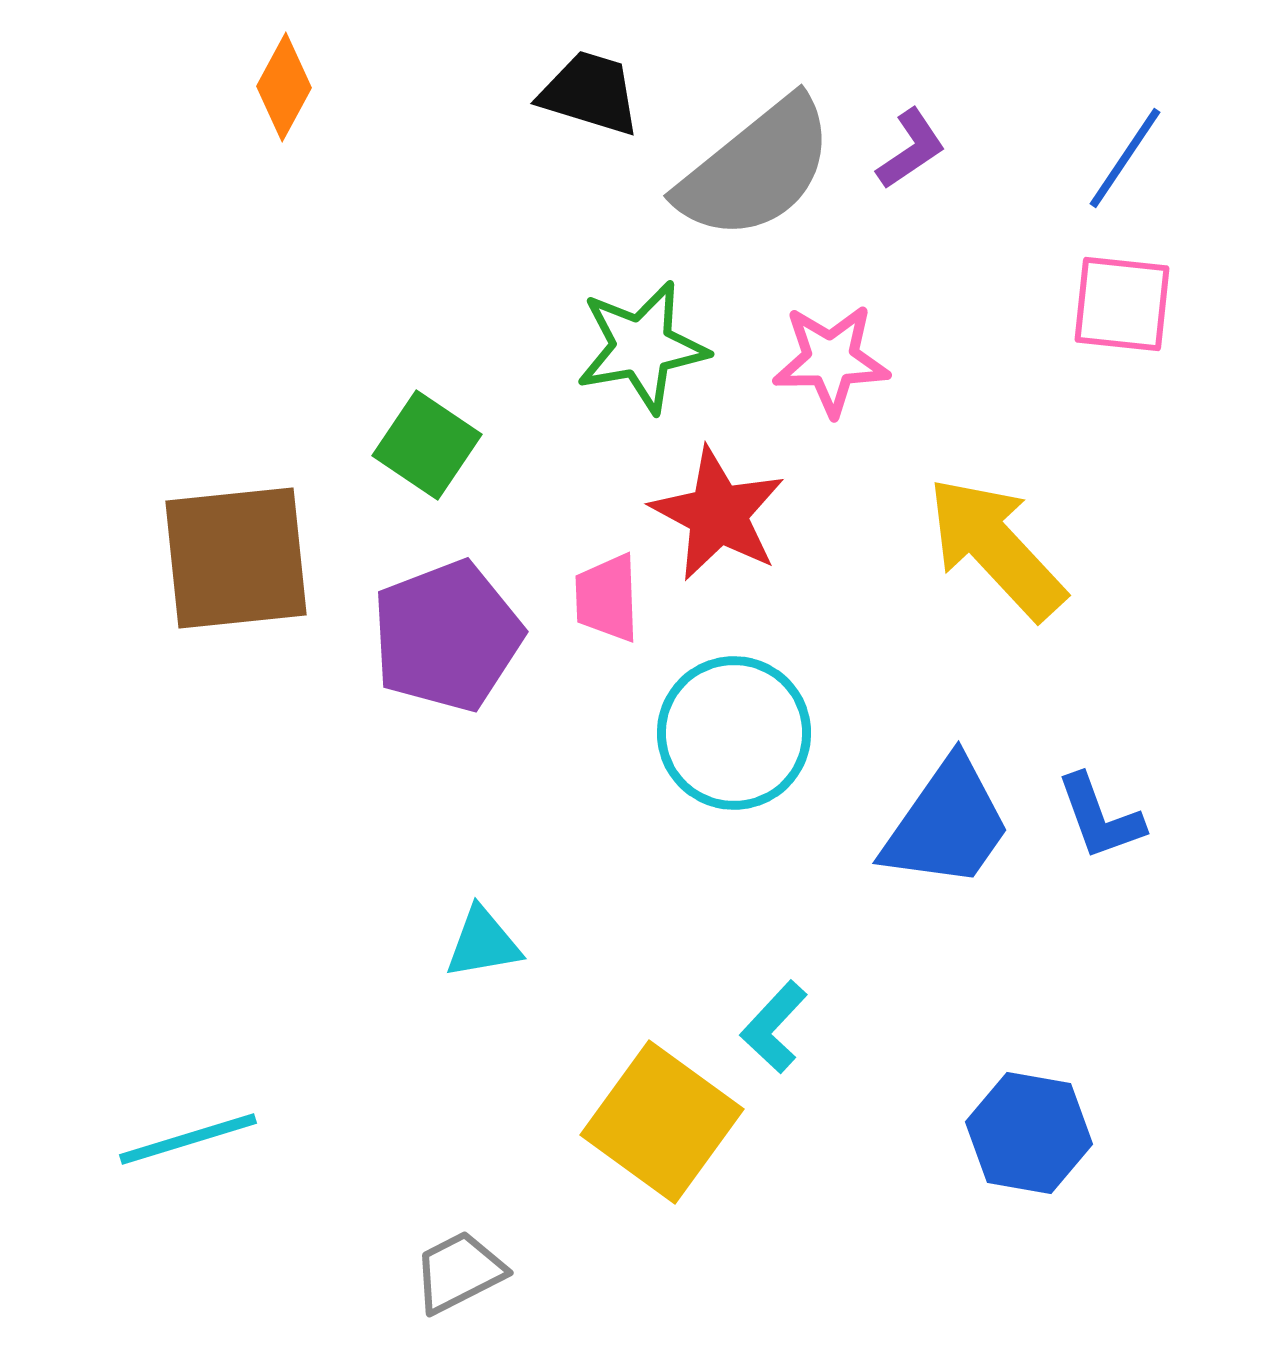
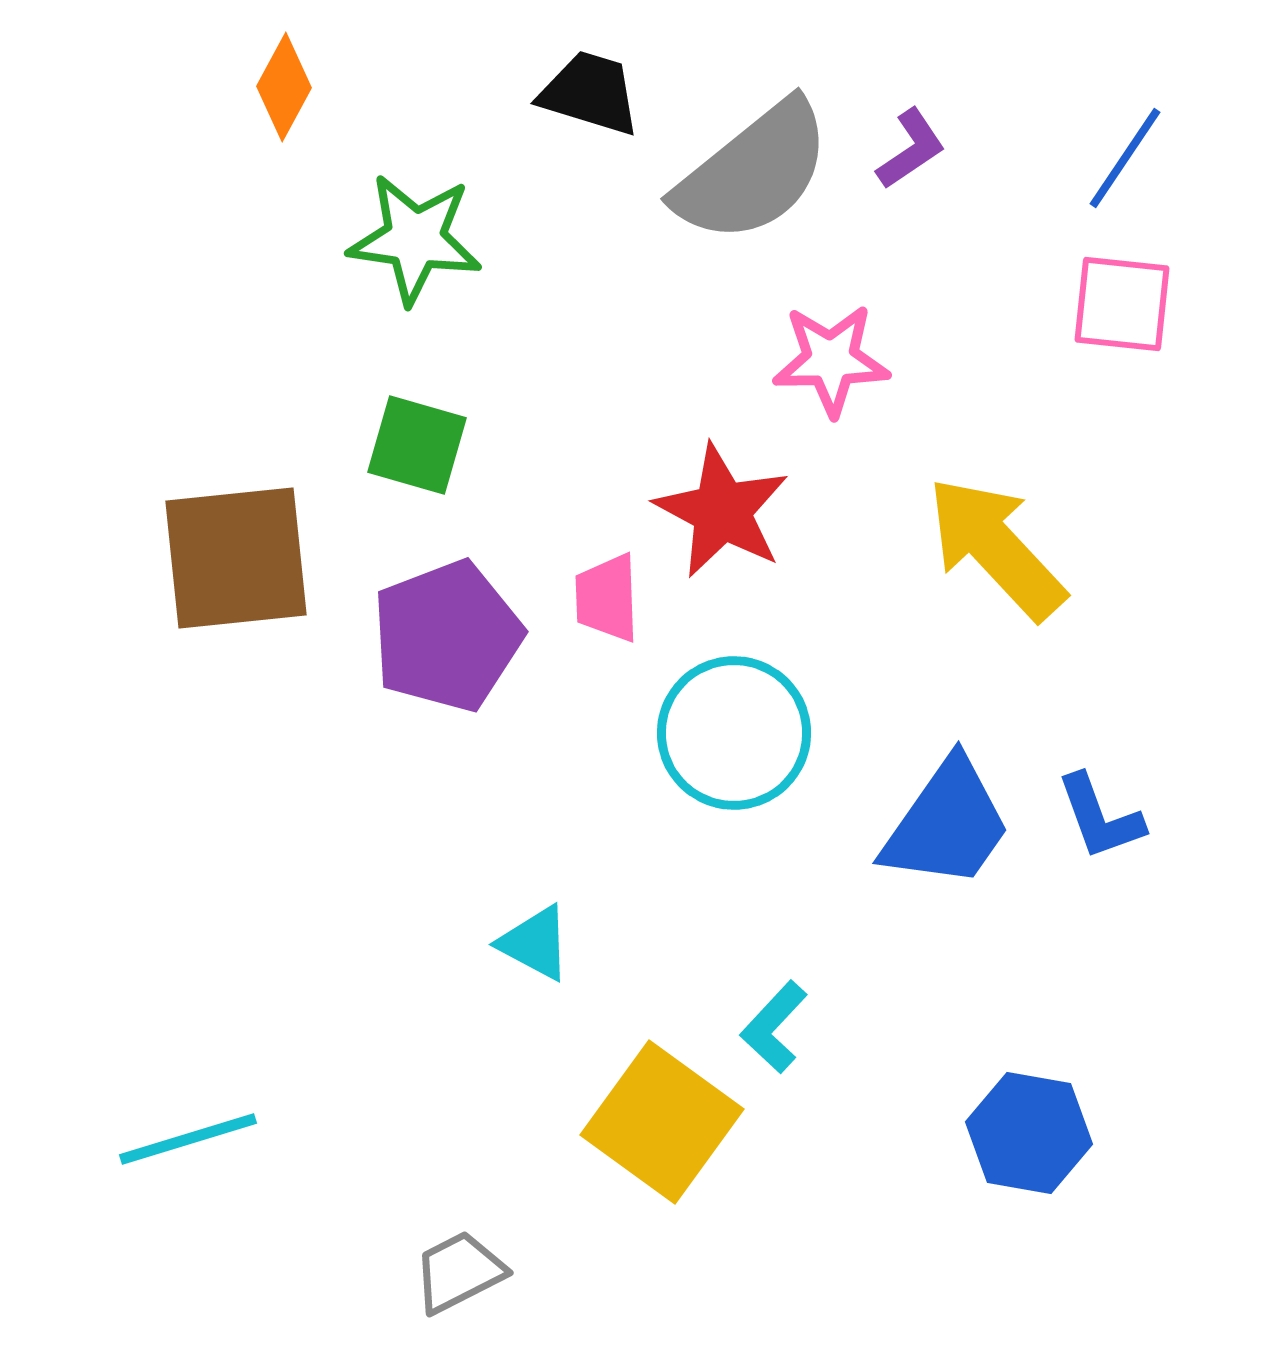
gray semicircle: moved 3 px left, 3 px down
green star: moved 227 px left, 108 px up; rotated 18 degrees clockwise
green square: moved 10 px left; rotated 18 degrees counterclockwise
red star: moved 4 px right, 3 px up
cyan triangle: moved 52 px right; rotated 38 degrees clockwise
